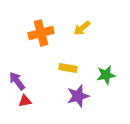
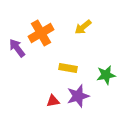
yellow arrow: moved 1 px right, 1 px up
orange cross: rotated 15 degrees counterclockwise
purple arrow: moved 33 px up
red triangle: moved 28 px right
